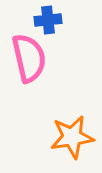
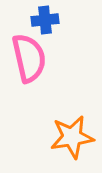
blue cross: moved 3 px left
